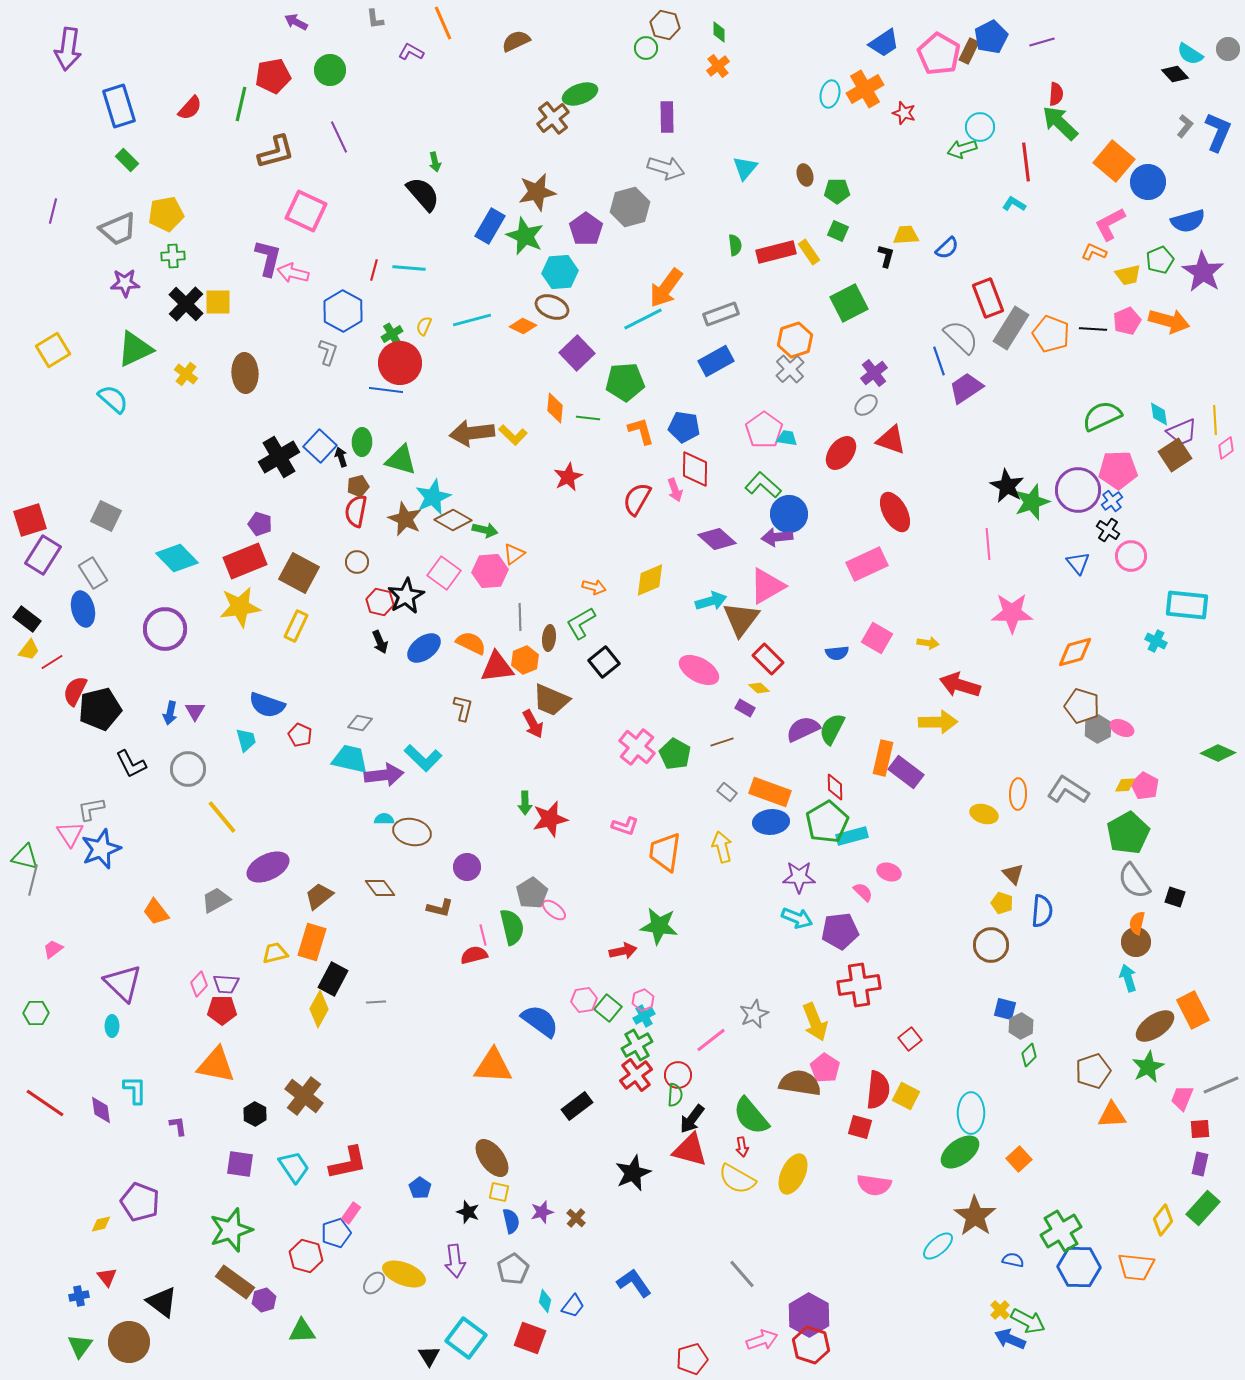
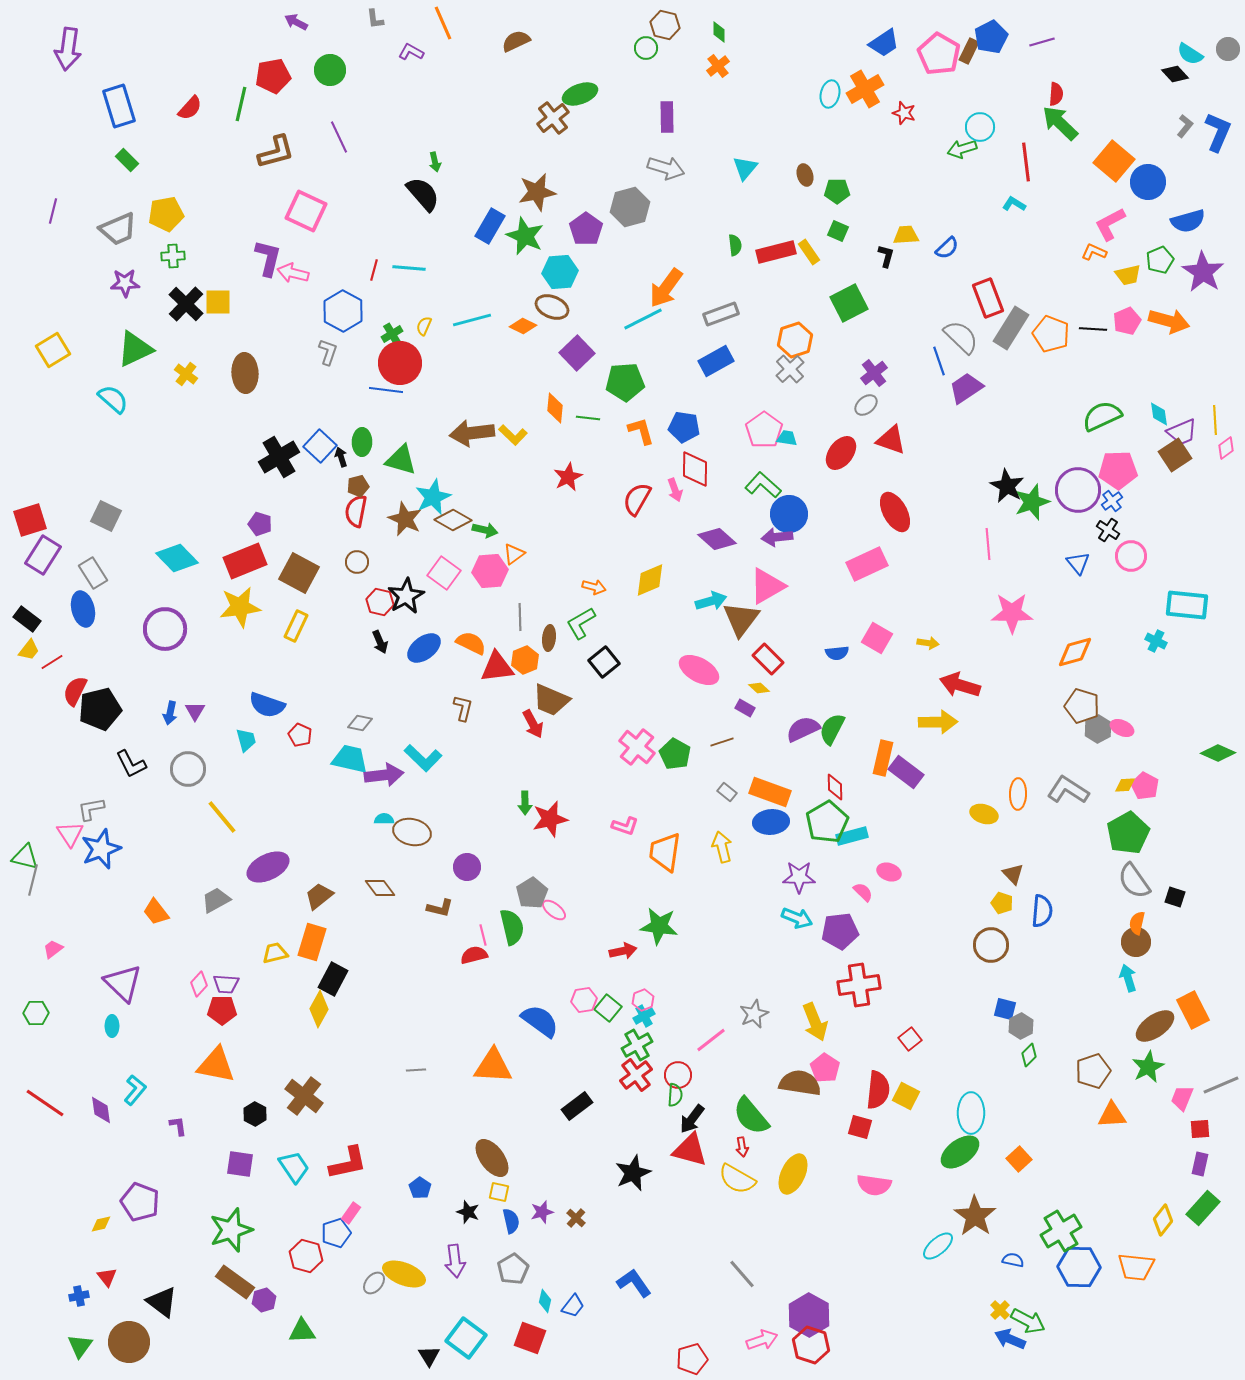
gray line at (376, 1002): moved 40 px right, 68 px down
cyan L-shape at (135, 1090): rotated 40 degrees clockwise
